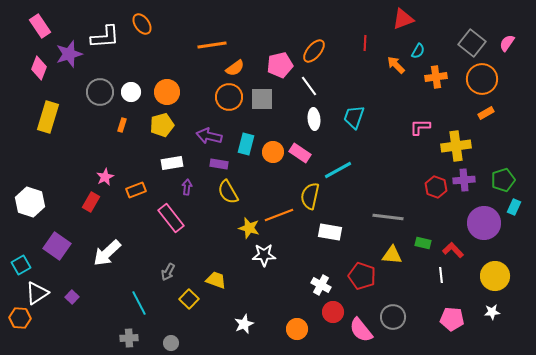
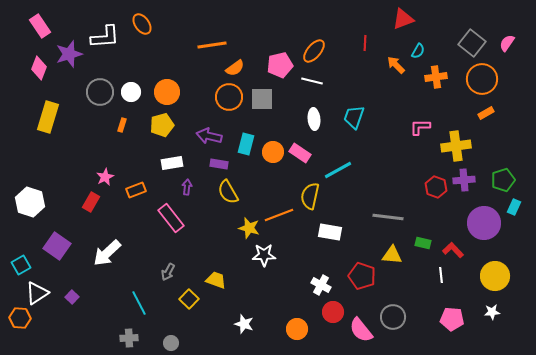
white line at (309, 86): moved 3 px right, 5 px up; rotated 40 degrees counterclockwise
white star at (244, 324): rotated 30 degrees counterclockwise
